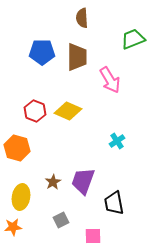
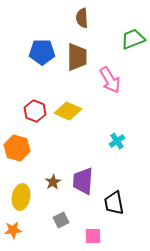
purple trapezoid: rotated 16 degrees counterclockwise
orange star: moved 3 px down
